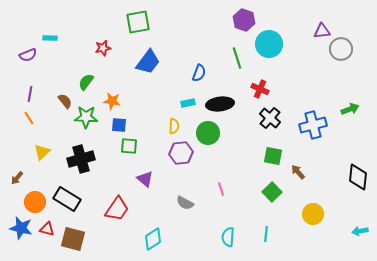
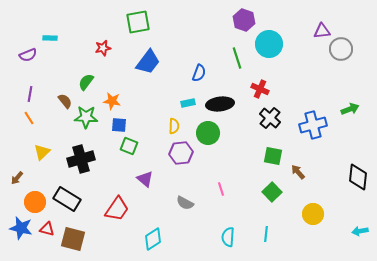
green square at (129, 146): rotated 18 degrees clockwise
